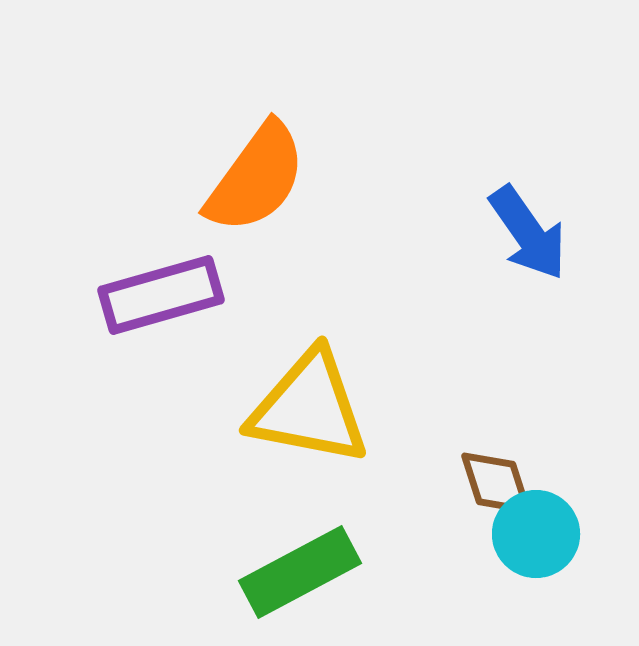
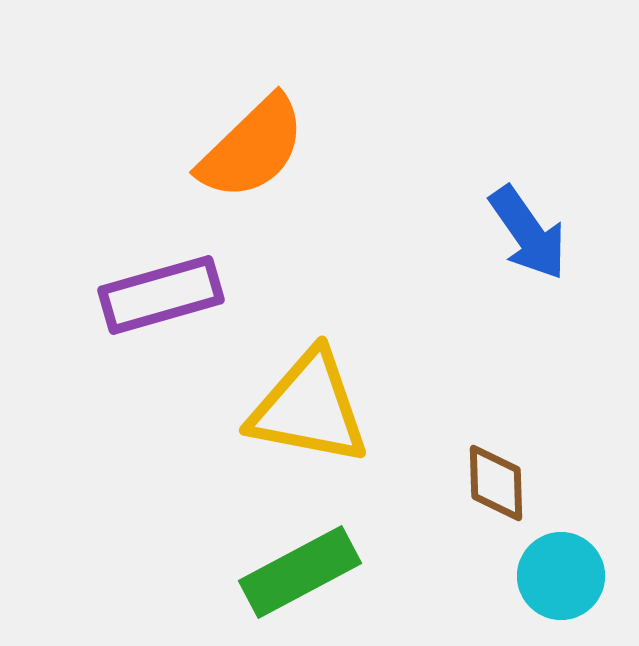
orange semicircle: moved 4 px left, 30 px up; rotated 10 degrees clockwise
brown diamond: rotated 16 degrees clockwise
cyan circle: moved 25 px right, 42 px down
